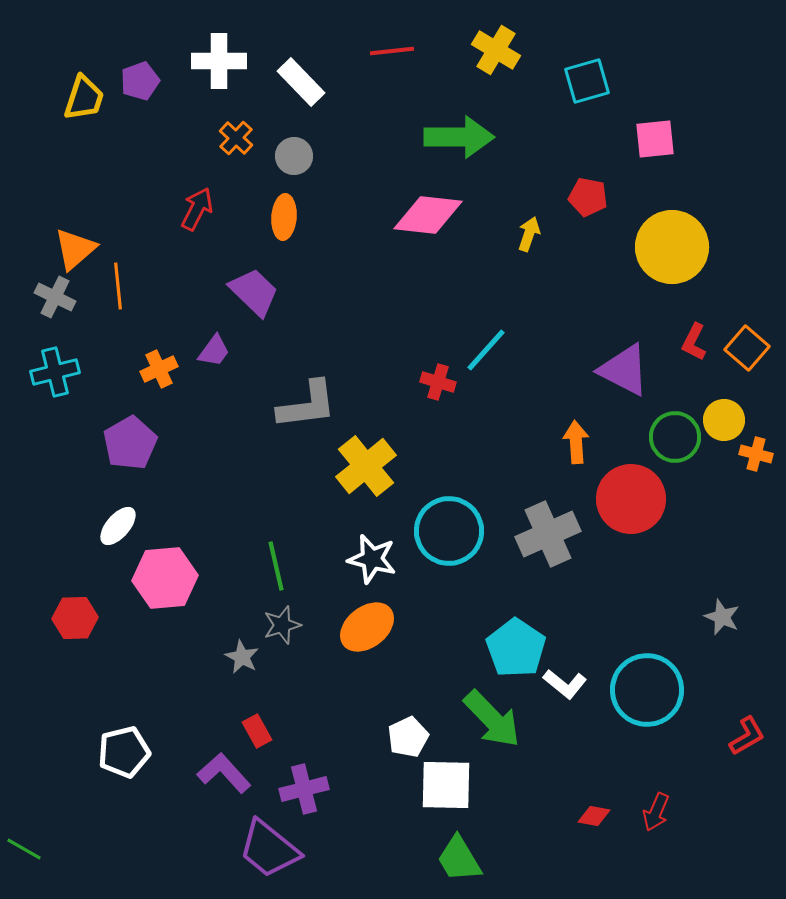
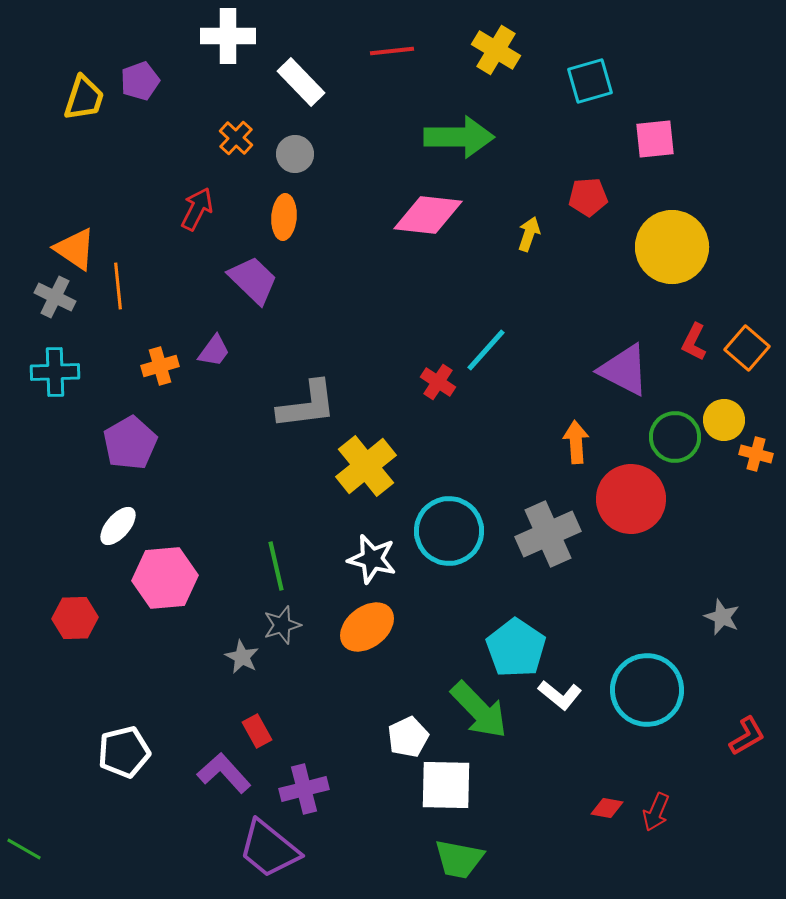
white cross at (219, 61): moved 9 px right, 25 px up
cyan square at (587, 81): moved 3 px right
gray circle at (294, 156): moved 1 px right, 2 px up
red pentagon at (588, 197): rotated 15 degrees counterclockwise
orange triangle at (75, 249): rotated 45 degrees counterclockwise
purple trapezoid at (254, 292): moved 1 px left, 12 px up
orange cross at (159, 369): moved 1 px right, 3 px up; rotated 9 degrees clockwise
cyan cross at (55, 372): rotated 12 degrees clockwise
red cross at (438, 382): rotated 16 degrees clockwise
white L-shape at (565, 684): moved 5 px left, 11 px down
green arrow at (492, 719): moved 13 px left, 9 px up
red diamond at (594, 816): moved 13 px right, 8 px up
green trapezoid at (459, 859): rotated 48 degrees counterclockwise
